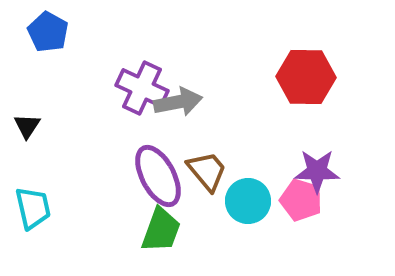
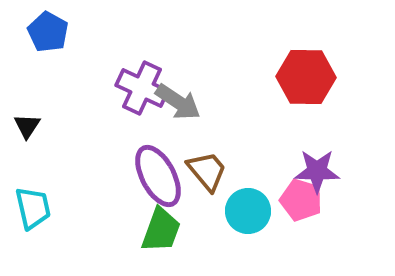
gray arrow: rotated 45 degrees clockwise
cyan circle: moved 10 px down
